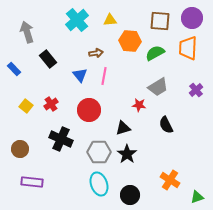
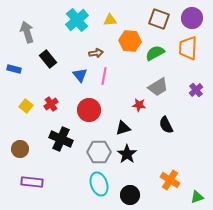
brown square: moved 1 px left, 2 px up; rotated 15 degrees clockwise
blue rectangle: rotated 32 degrees counterclockwise
